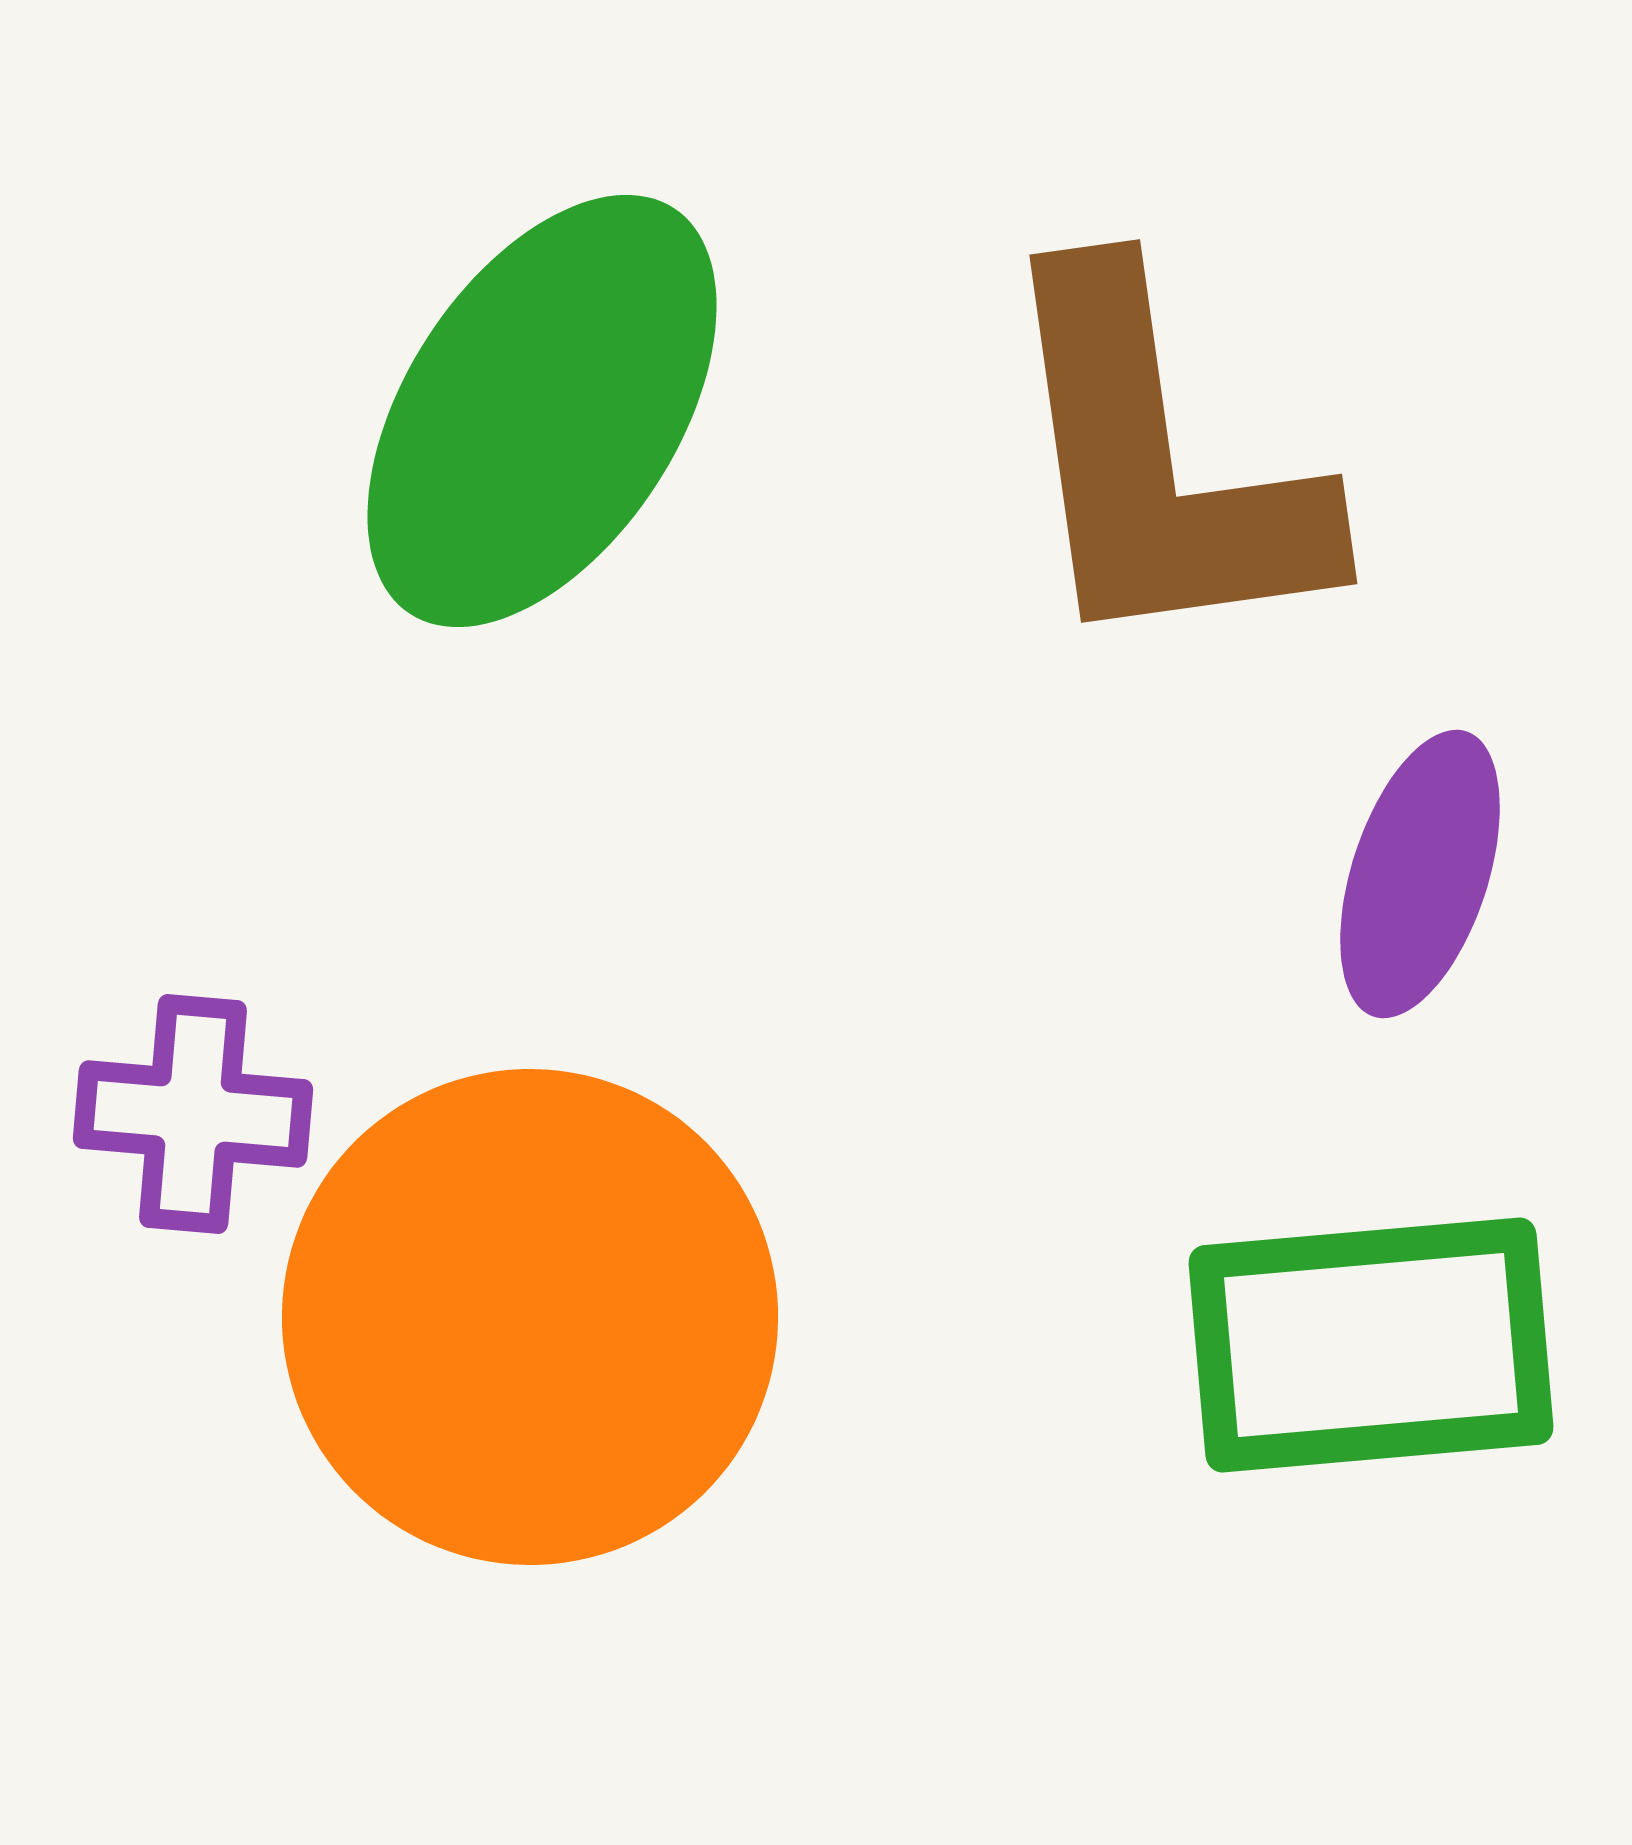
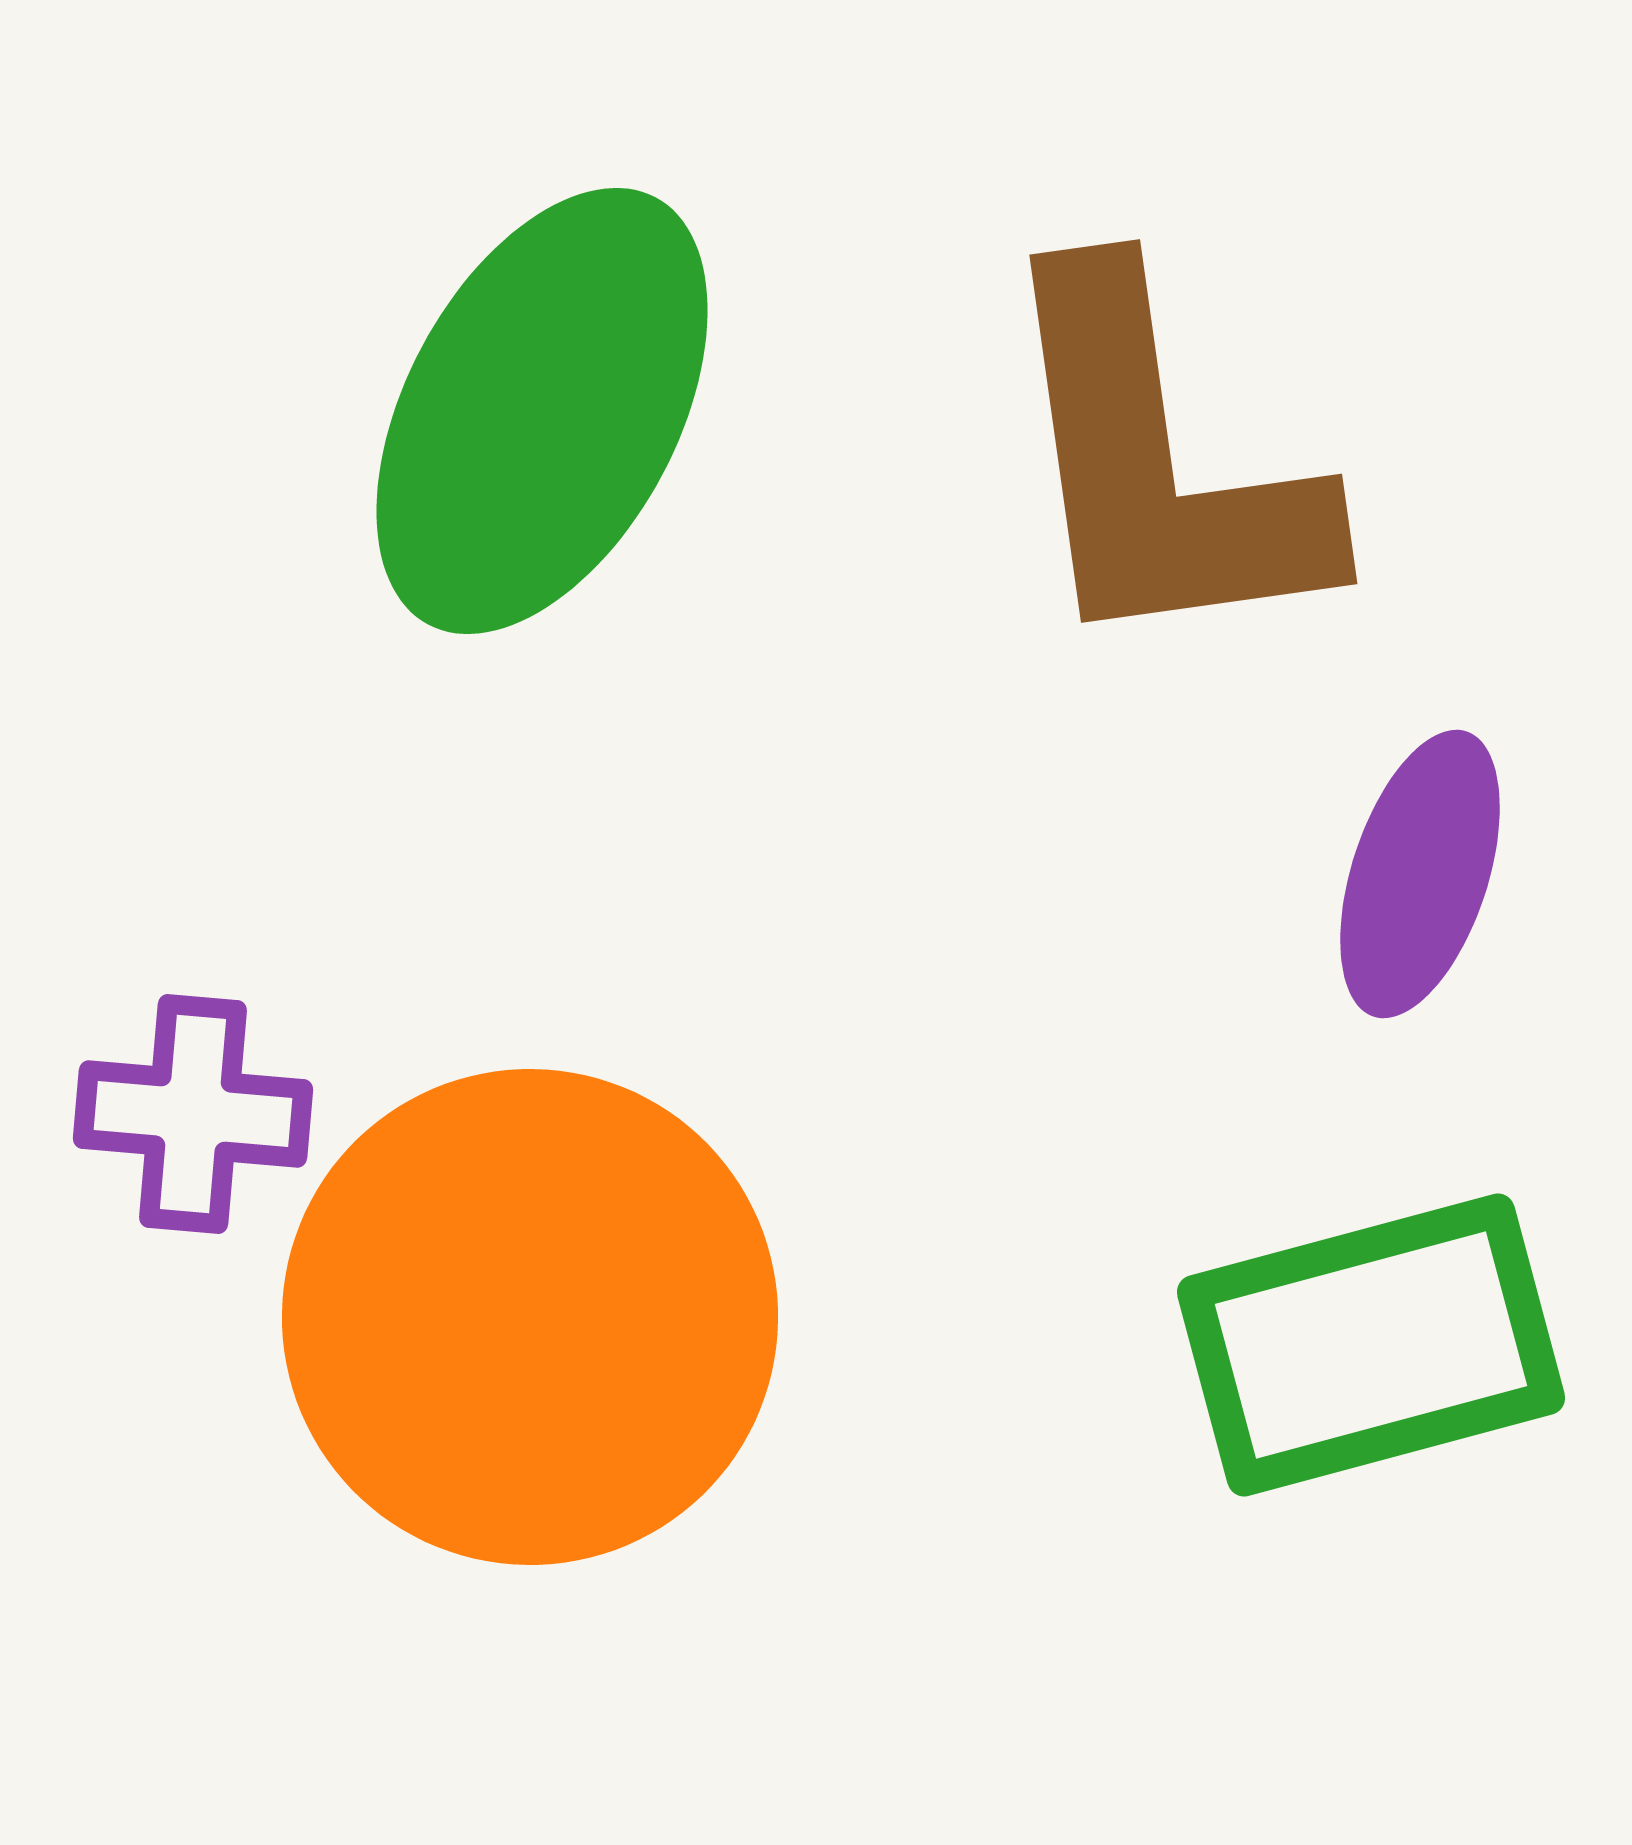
green ellipse: rotated 5 degrees counterclockwise
green rectangle: rotated 10 degrees counterclockwise
